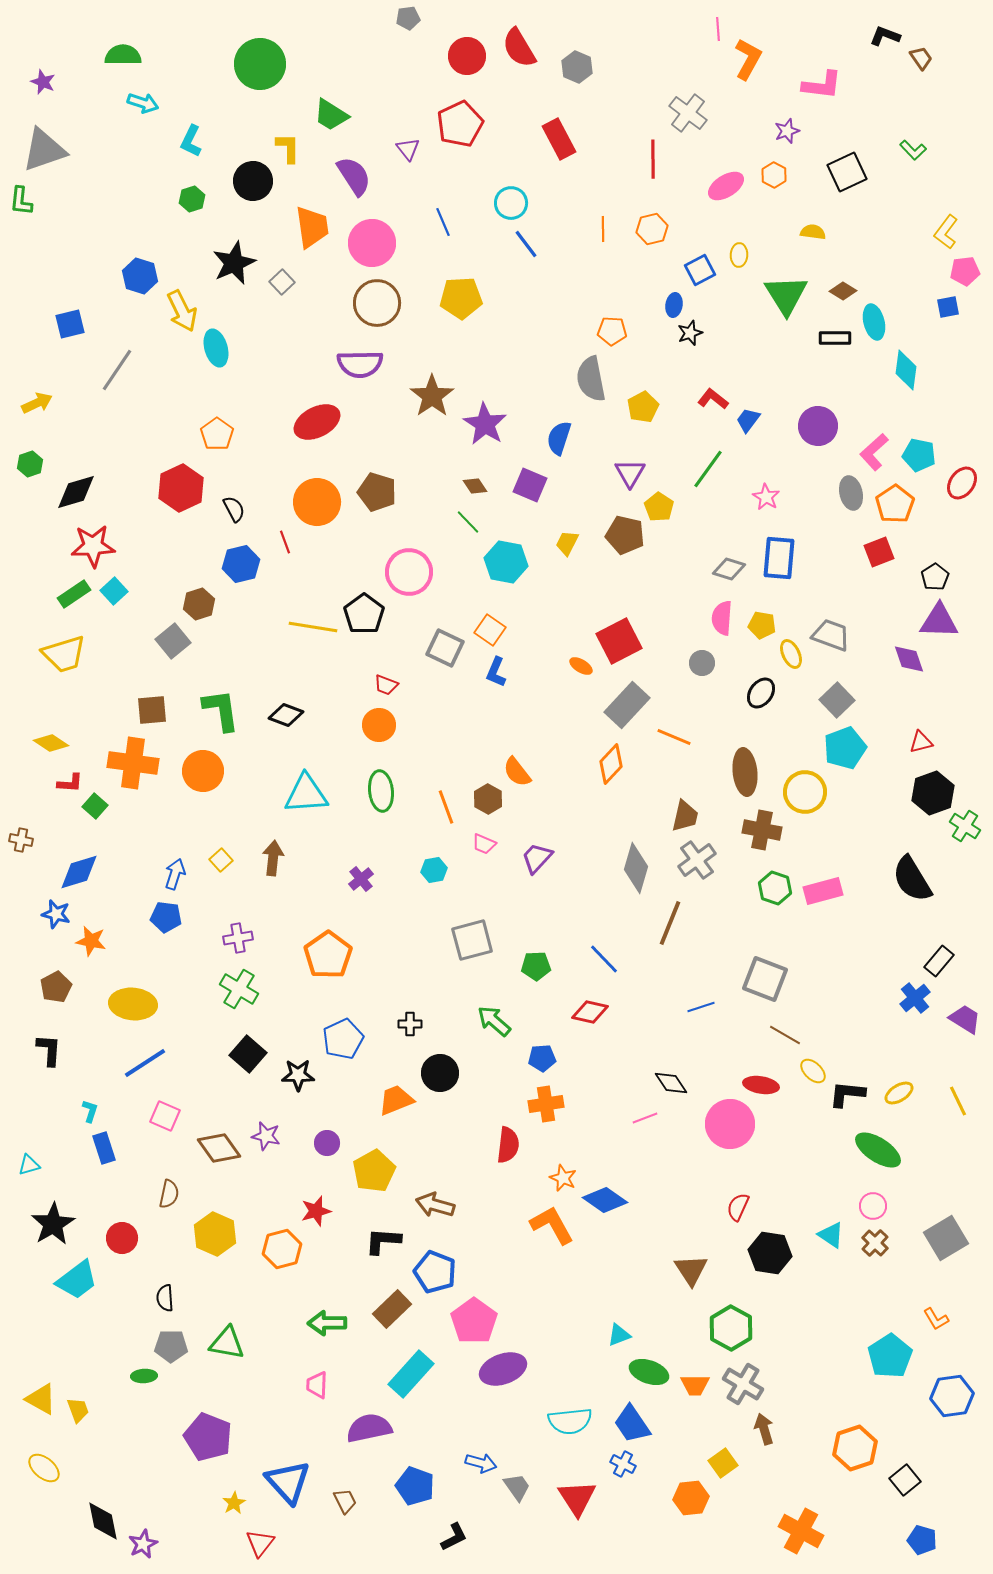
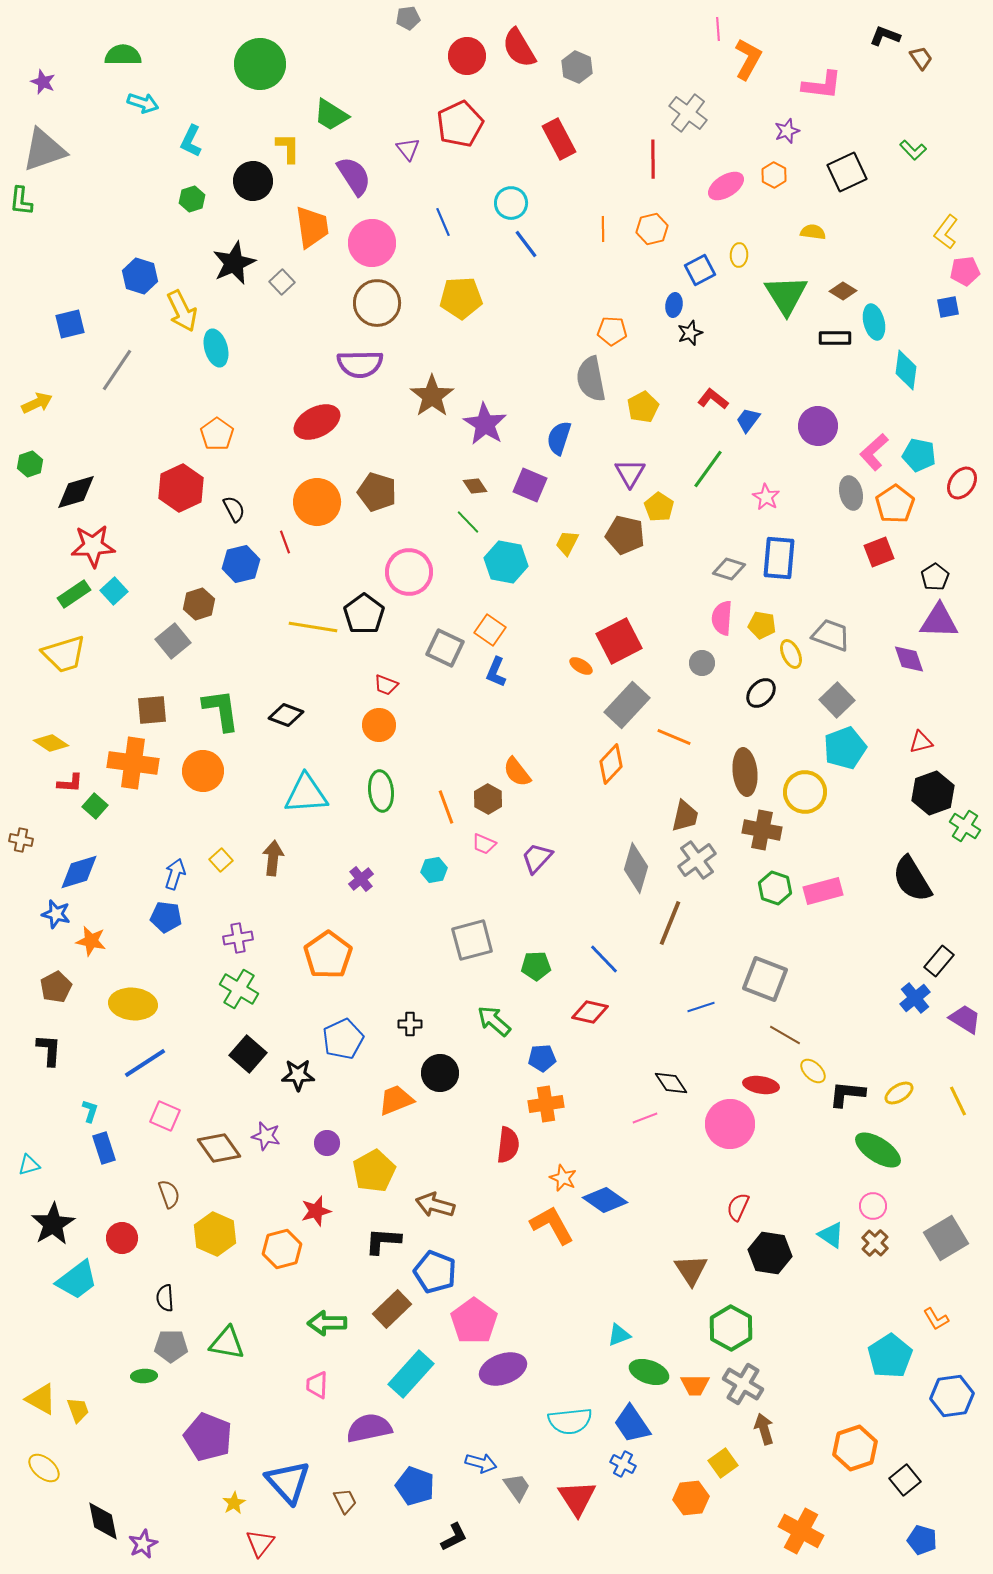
black ellipse at (761, 693): rotated 8 degrees clockwise
brown semicircle at (169, 1194): rotated 32 degrees counterclockwise
